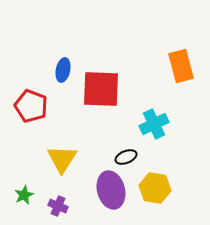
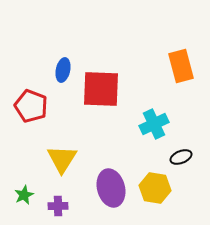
black ellipse: moved 55 px right
purple ellipse: moved 2 px up
purple cross: rotated 24 degrees counterclockwise
